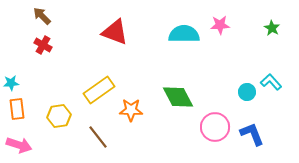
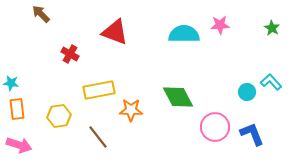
brown arrow: moved 1 px left, 2 px up
red cross: moved 27 px right, 9 px down
cyan star: rotated 14 degrees clockwise
yellow rectangle: rotated 24 degrees clockwise
